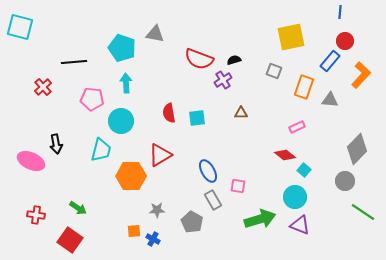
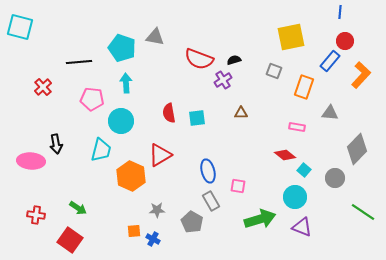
gray triangle at (155, 34): moved 3 px down
black line at (74, 62): moved 5 px right
gray triangle at (330, 100): moved 13 px down
pink rectangle at (297, 127): rotated 35 degrees clockwise
pink ellipse at (31, 161): rotated 20 degrees counterclockwise
blue ellipse at (208, 171): rotated 15 degrees clockwise
orange hexagon at (131, 176): rotated 24 degrees clockwise
gray circle at (345, 181): moved 10 px left, 3 px up
gray rectangle at (213, 200): moved 2 px left, 1 px down
purple triangle at (300, 225): moved 2 px right, 2 px down
